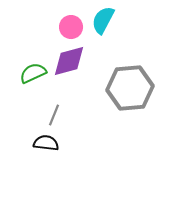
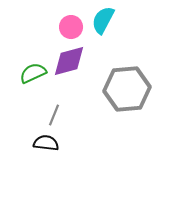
gray hexagon: moved 3 px left, 1 px down
